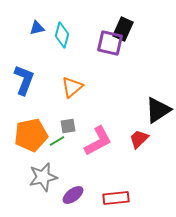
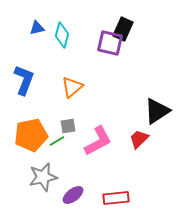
black triangle: moved 1 px left, 1 px down
